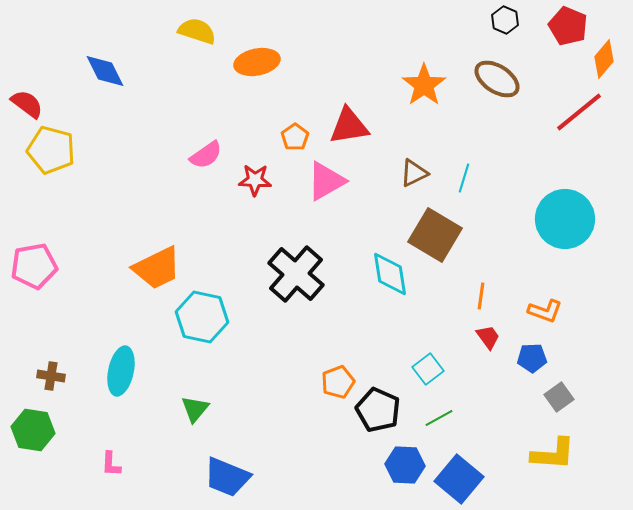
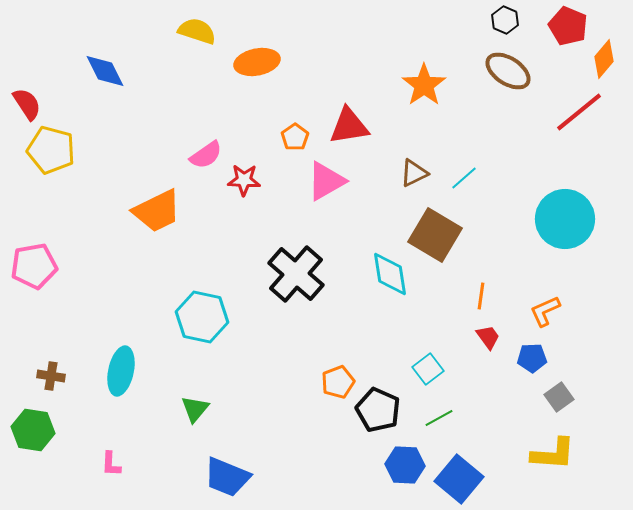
brown ellipse at (497, 79): moved 11 px right, 8 px up
red semicircle at (27, 104): rotated 20 degrees clockwise
cyan line at (464, 178): rotated 32 degrees clockwise
red star at (255, 180): moved 11 px left
orange trapezoid at (157, 268): moved 57 px up
orange L-shape at (545, 311): rotated 136 degrees clockwise
